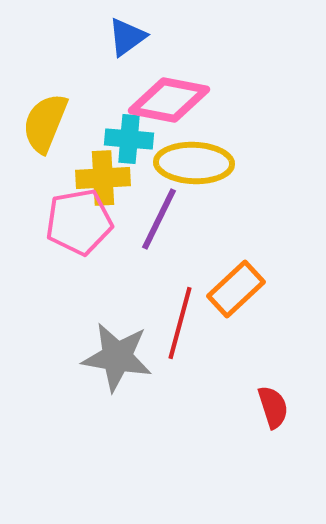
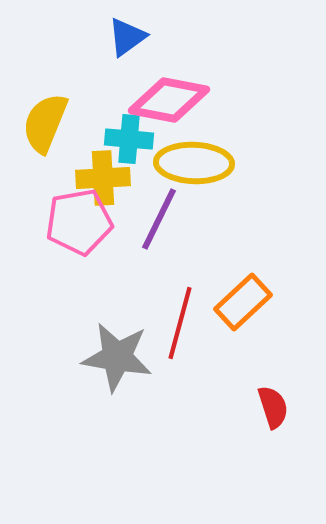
orange rectangle: moved 7 px right, 13 px down
